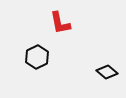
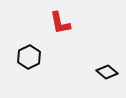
black hexagon: moved 8 px left
